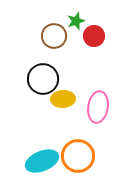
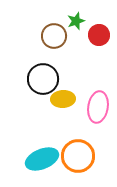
red circle: moved 5 px right, 1 px up
cyan ellipse: moved 2 px up
